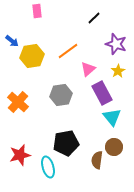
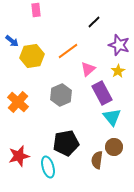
pink rectangle: moved 1 px left, 1 px up
black line: moved 4 px down
purple star: moved 3 px right, 1 px down
gray hexagon: rotated 15 degrees counterclockwise
red star: moved 1 px left, 1 px down
